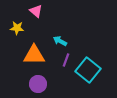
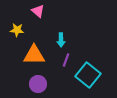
pink triangle: moved 2 px right
yellow star: moved 2 px down
cyan arrow: moved 1 px right, 1 px up; rotated 120 degrees counterclockwise
cyan square: moved 5 px down
